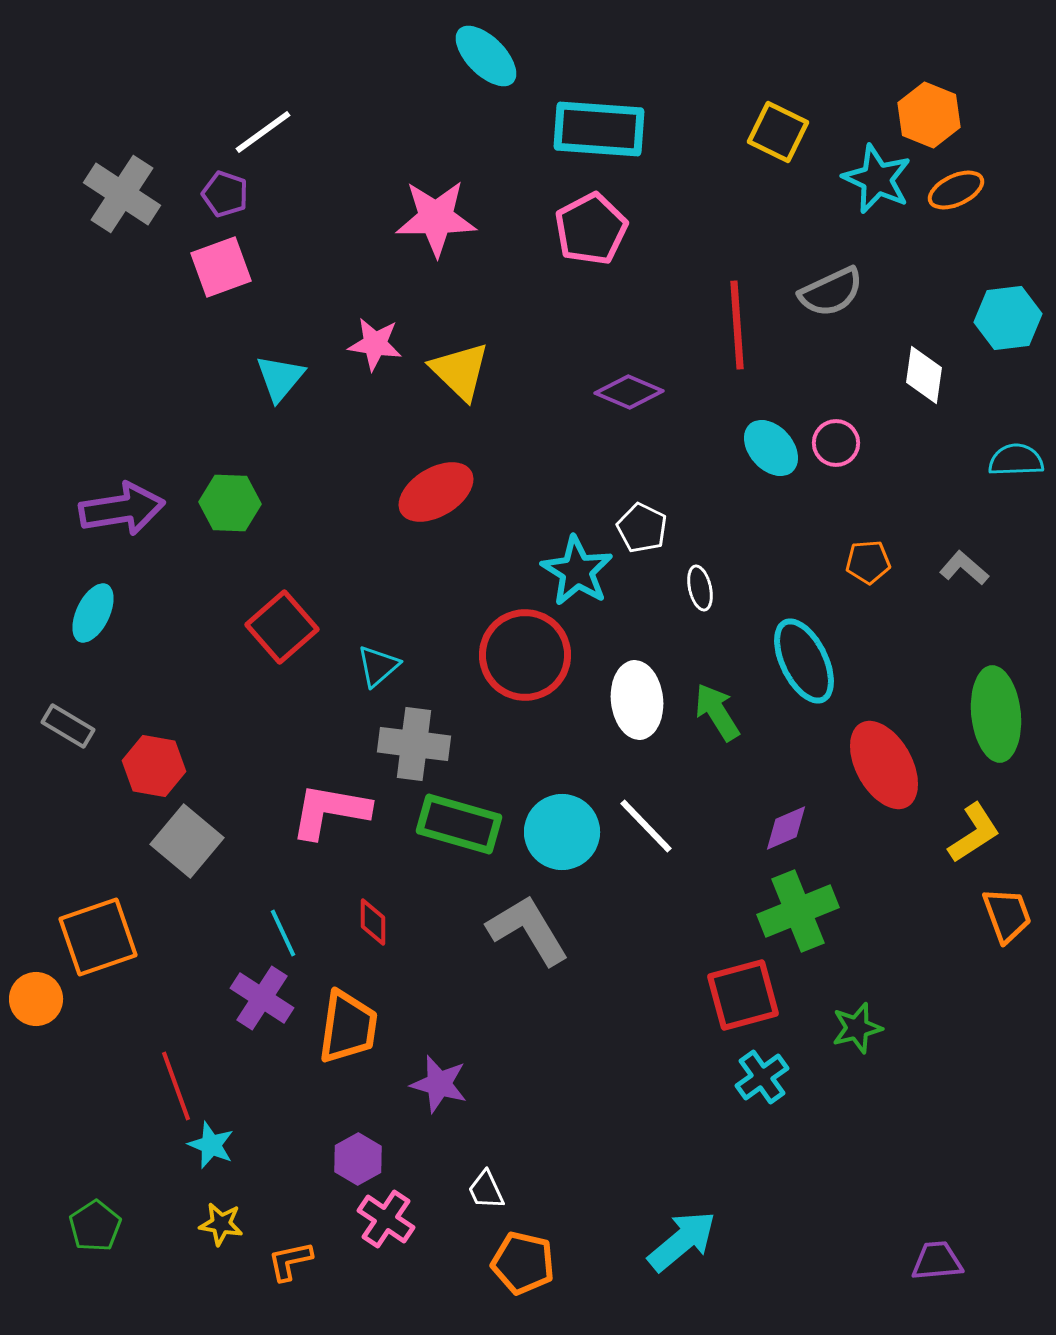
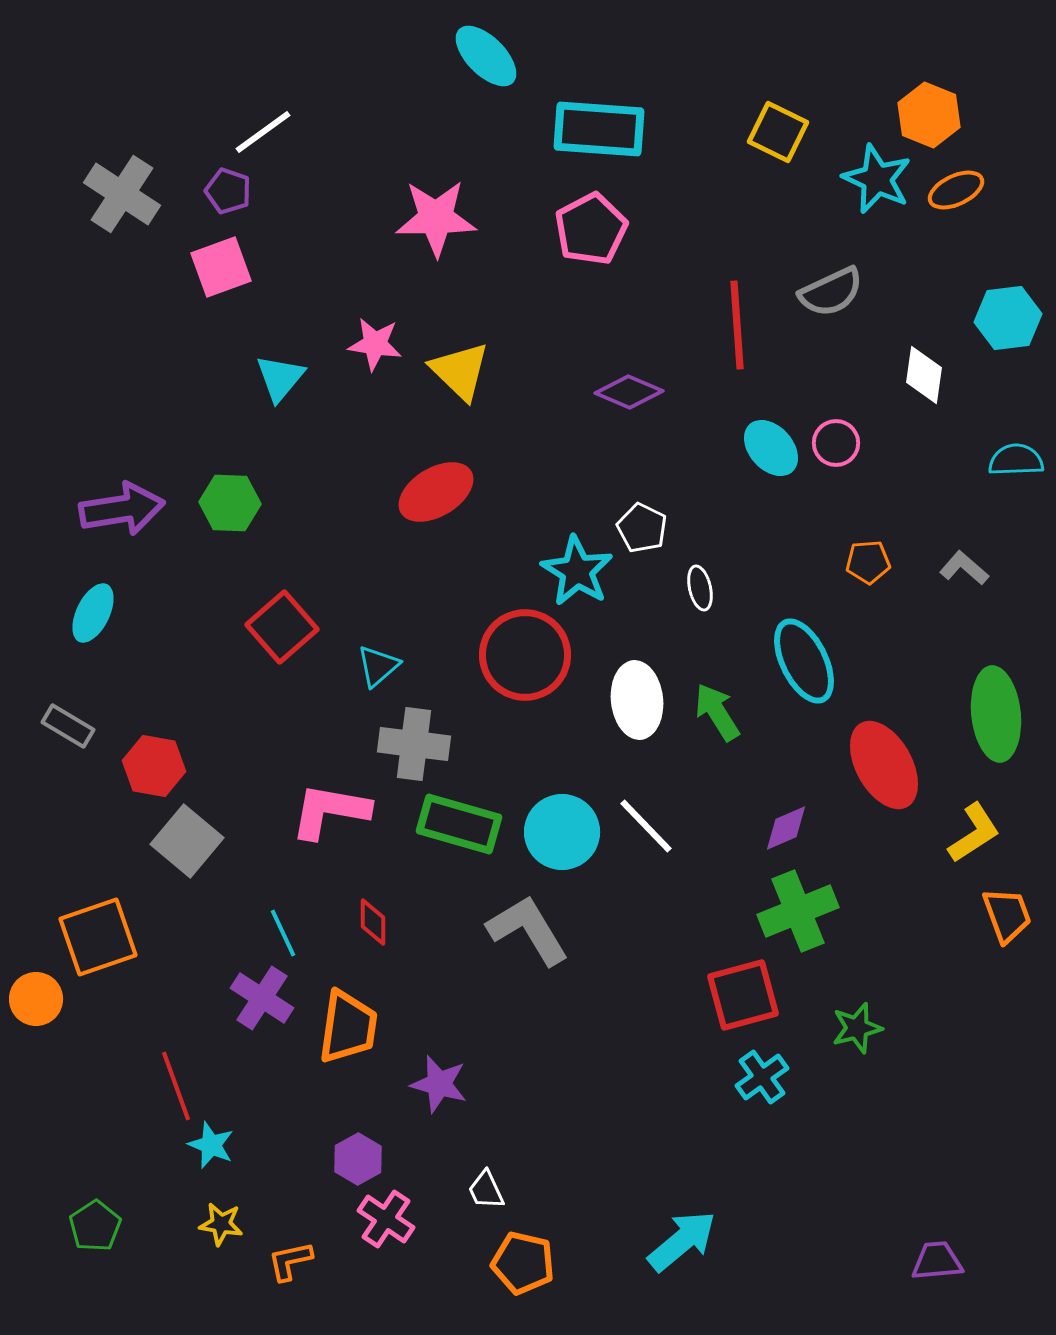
purple pentagon at (225, 194): moved 3 px right, 3 px up
